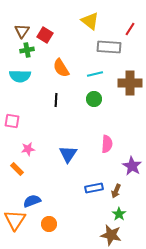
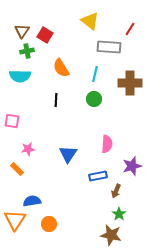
green cross: moved 1 px down
cyan line: rotated 63 degrees counterclockwise
purple star: rotated 24 degrees clockwise
blue rectangle: moved 4 px right, 12 px up
blue semicircle: rotated 12 degrees clockwise
